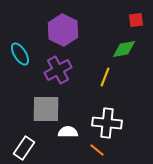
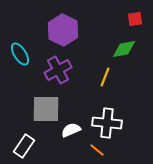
red square: moved 1 px left, 1 px up
white semicircle: moved 3 px right, 2 px up; rotated 24 degrees counterclockwise
white rectangle: moved 2 px up
